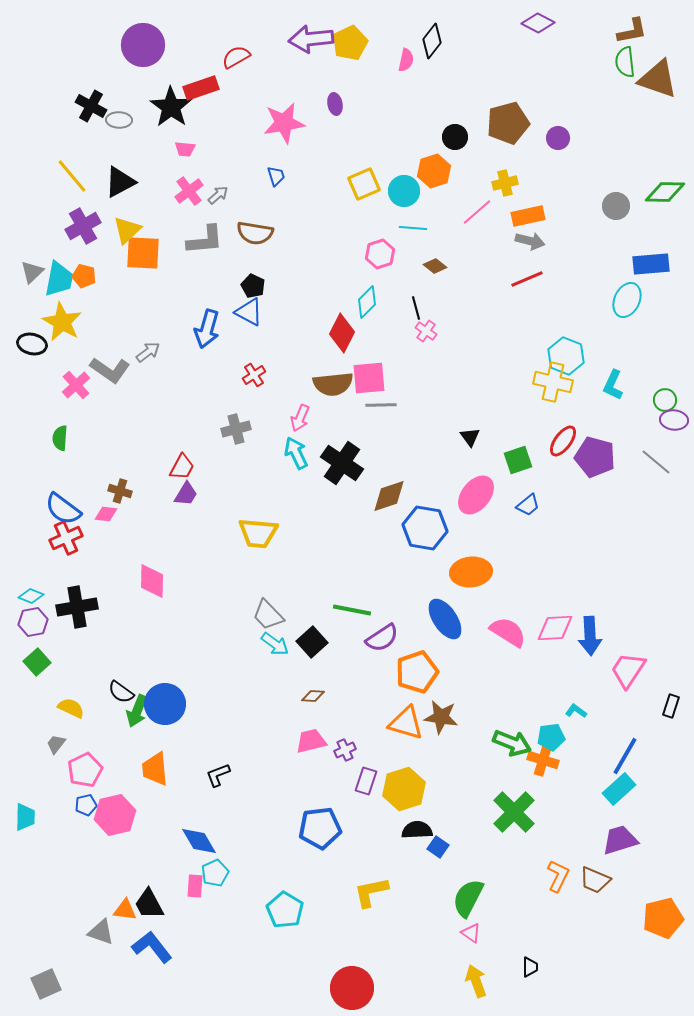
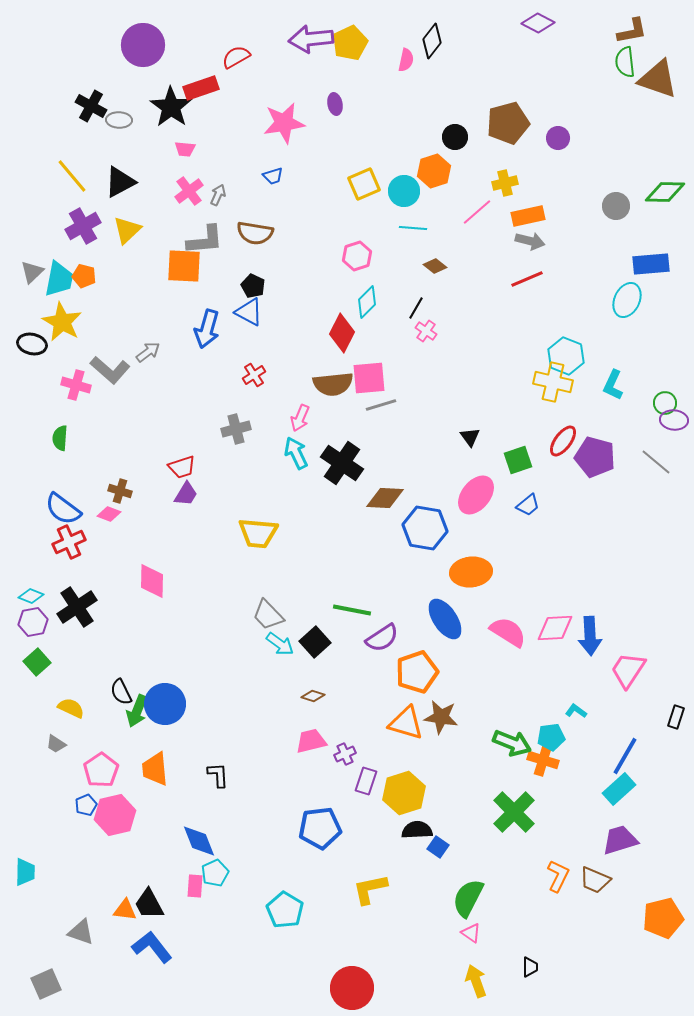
blue trapezoid at (276, 176): moved 3 px left; rotated 90 degrees clockwise
gray arrow at (218, 195): rotated 25 degrees counterclockwise
orange square at (143, 253): moved 41 px right, 13 px down
pink hexagon at (380, 254): moved 23 px left, 2 px down
black line at (416, 308): rotated 45 degrees clockwise
gray L-shape at (110, 370): rotated 6 degrees clockwise
pink cross at (76, 385): rotated 32 degrees counterclockwise
green circle at (665, 400): moved 3 px down
gray line at (381, 405): rotated 16 degrees counterclockwise
red trapezoid at (182, 467): rotated 44 degrees clockwise
brown diamond at (389, 496): moved 4 px left, 2 px down; rotated 21 degrees clockwise
pink diamond at (106, 514): moved 3 px right; rotated 15 degrees clockwise
red cross at (66, 538): moved 3 px right, 4 px down
black cross at (77, 607): rotated 24 degrees counterclockwise
black square at (312, 642): moved 3 px right
cyan arrow at (275, 644): moved 5 px right
black semicircle at (121, 692): rotated 28 degrees clockwise
brown diamond at (313, 696): rotated 15 degrees clockwise
black rectangle at (671, 706): moved 5 px right, 11 px down
gray trapezoid at (56, 744): rotated 95 degrees counterclockwise
purple cross at (345, 750): moved 4 px down
pink pentagon at (85, 770): moved 16 px right; rotated 8 degrees counterclockwise
black L-shape at (218, 775): rotated 108 degrees clockwise
yellow hexagon at (404, 789): moved 4 px down
blue pentagon at (86, 805): rotated 10 degrees counterclockwise
cyan trapezoid at (25, 817): moved 55 px down
blue diamond at (199, 841): rotated 9 degrees clockwise
yellow L-shape at (371, 892): moved 1 px left, 3 px up
gray triangle at (101, 932): moved 20 px left
